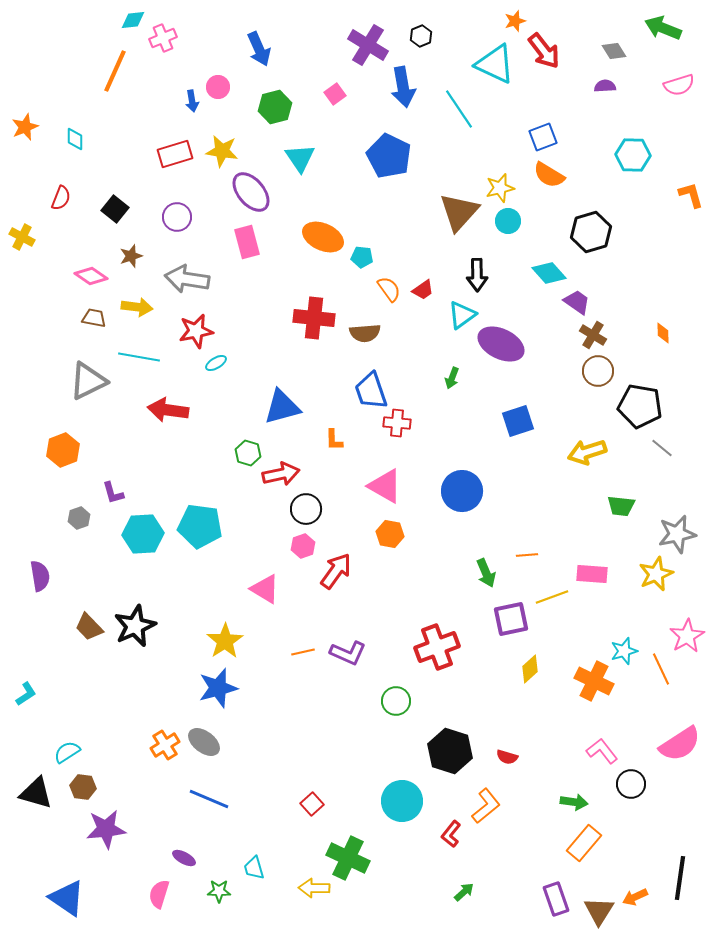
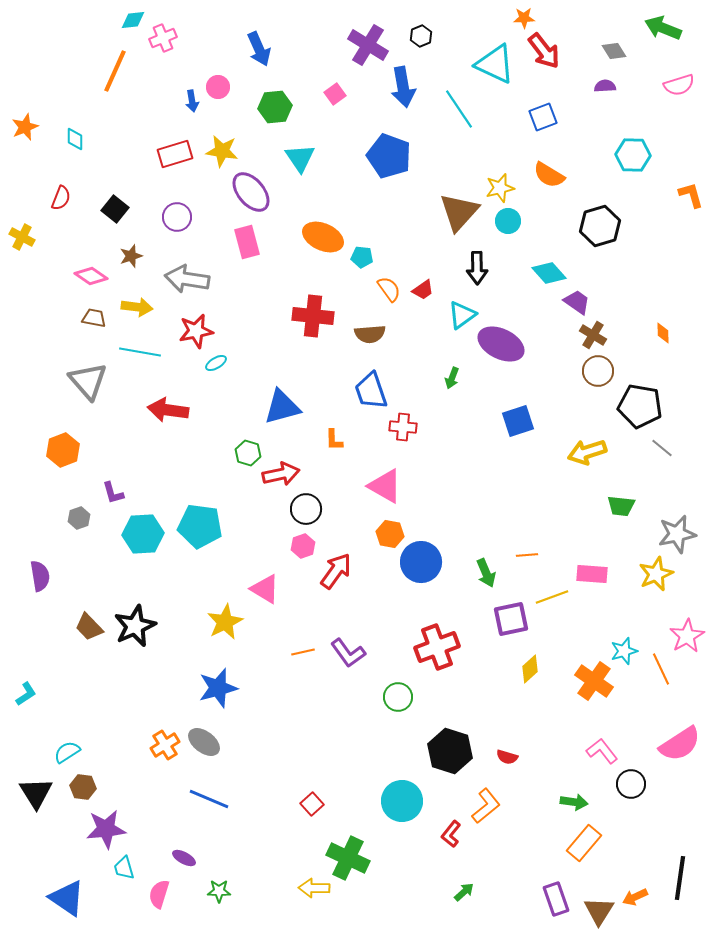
orange star at (515, 21): moved 9 px right, 3 px up; rotated 15 degrees clockwise
green hexagon at (275, 107): rotated 8 degrees clockwise
blue square at (543, 137): moved 20 px up
blue pentagon at (389, 156): rotated 6 degrees counterclockwise
black hexagon at (591, 232): moved 9 px right, 6 px up
black arrow at (477, 275): moved 7 px up
red cross at (314, 318): moved 1 px left, 2 px up
brown semicircle at (365, 333): moved 5 px right, 1 px down
cyan line at (139, 357): moved 1 px right, 5 px up
gray triangle at (88, 381): rotated 45 degrees counterclockwise
red cross at (397, 423): moved 6 px right, 4 px down
blue circle at (462, 491): moved 41 px left, 71 px down
yellow star at (225, 641): moved 19 px up; rotated 6 degrees clockwise
purple L-shape at (348, 653): rotated 30 degrees clockwise
orange cross at (594, 681): rotated 9 degrees clockwise
green circle at (396, 701): moved 2 px right, 4 px up
black triangle at (36, 793): rotated 42 degrees clockwise
cyan trapezoid at (254, 868): moved 130 px left
